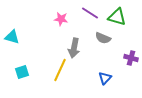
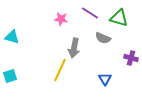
green triangle: moved 2 px right, 1 px down
cyan square: moved 12 px left, 4 px down
blue triangle: moved 1 px down; rotated 16 degrees counterclockwise
